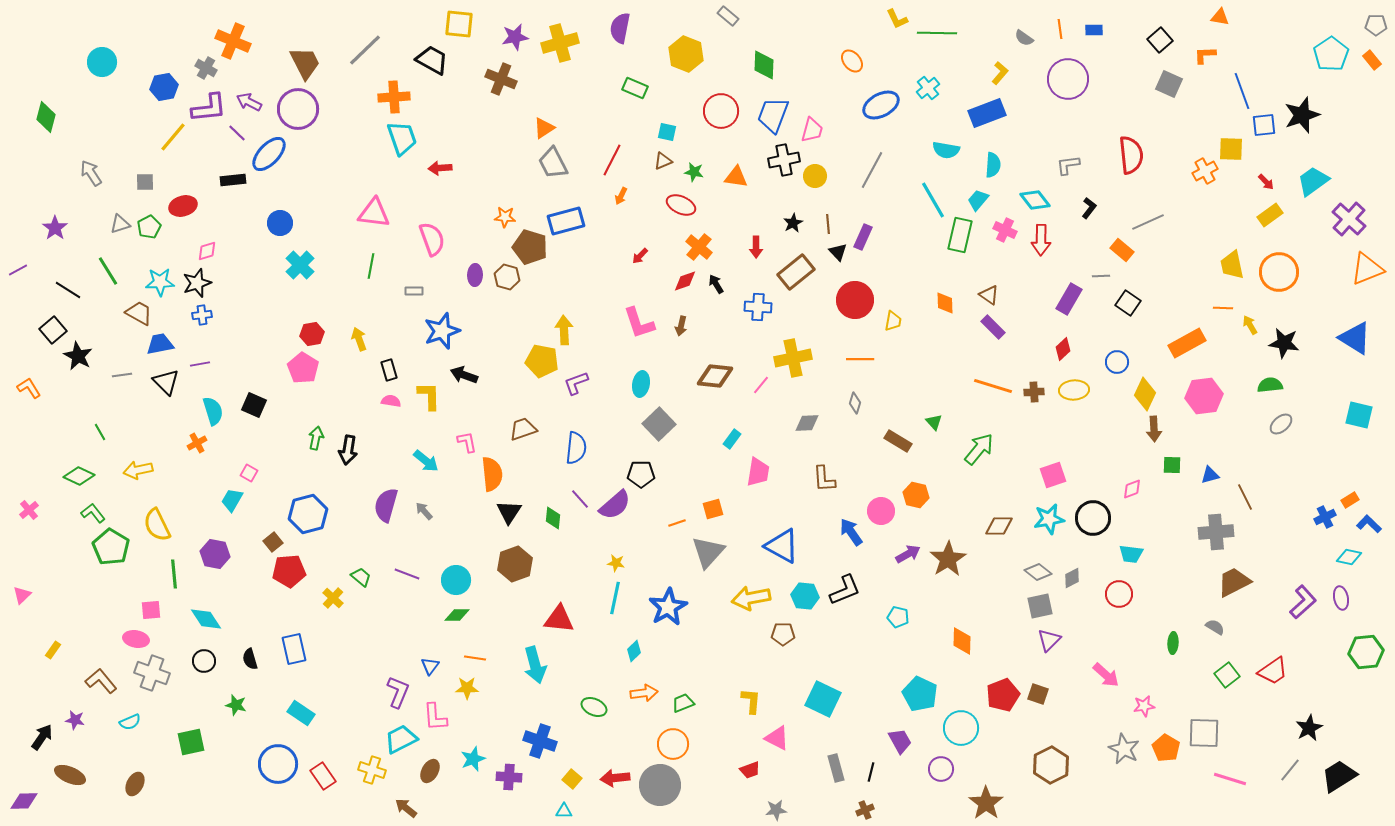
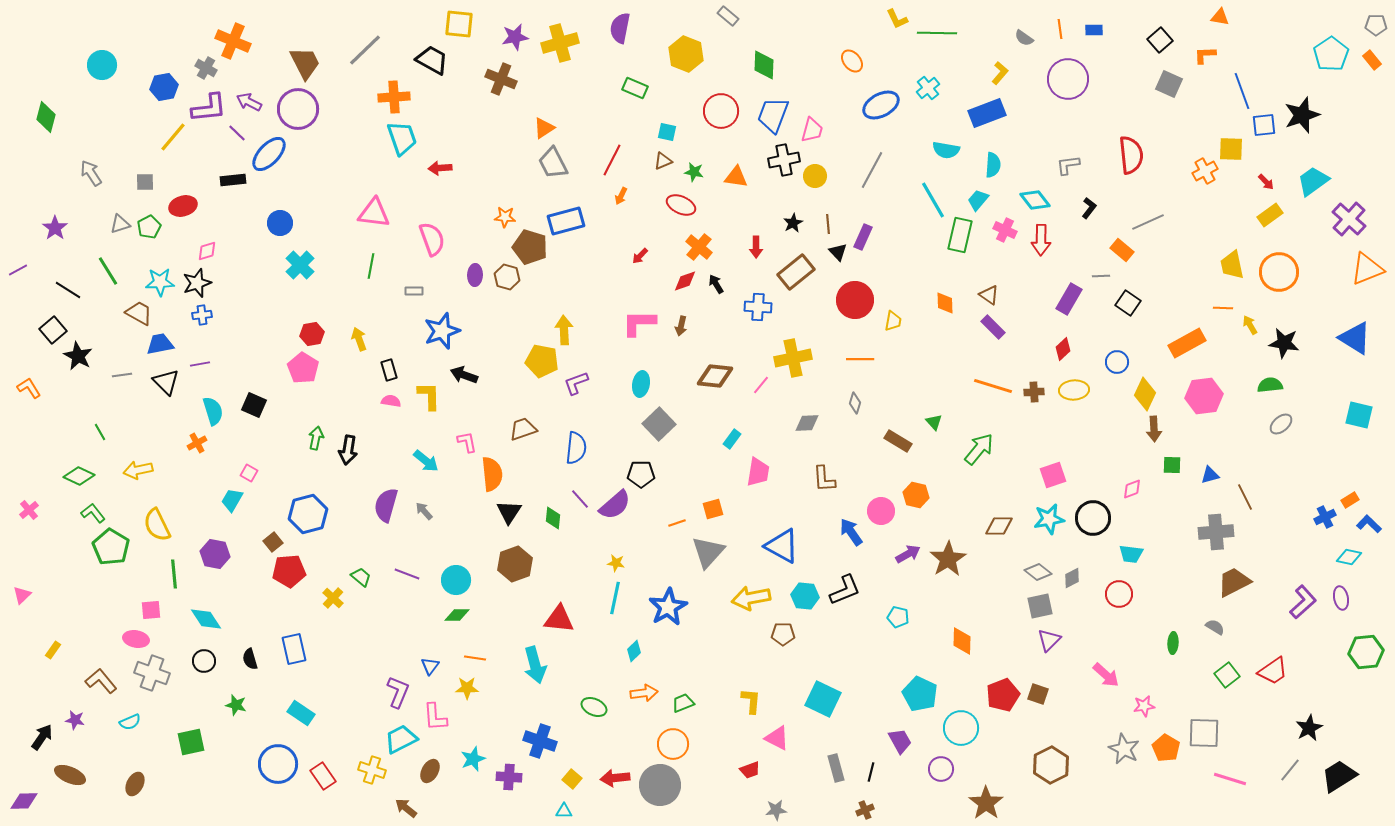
cyan circle at (102, 62): moved 3 px down
pink L-shape at (639, 323): rotated 108 degrees clockwise
